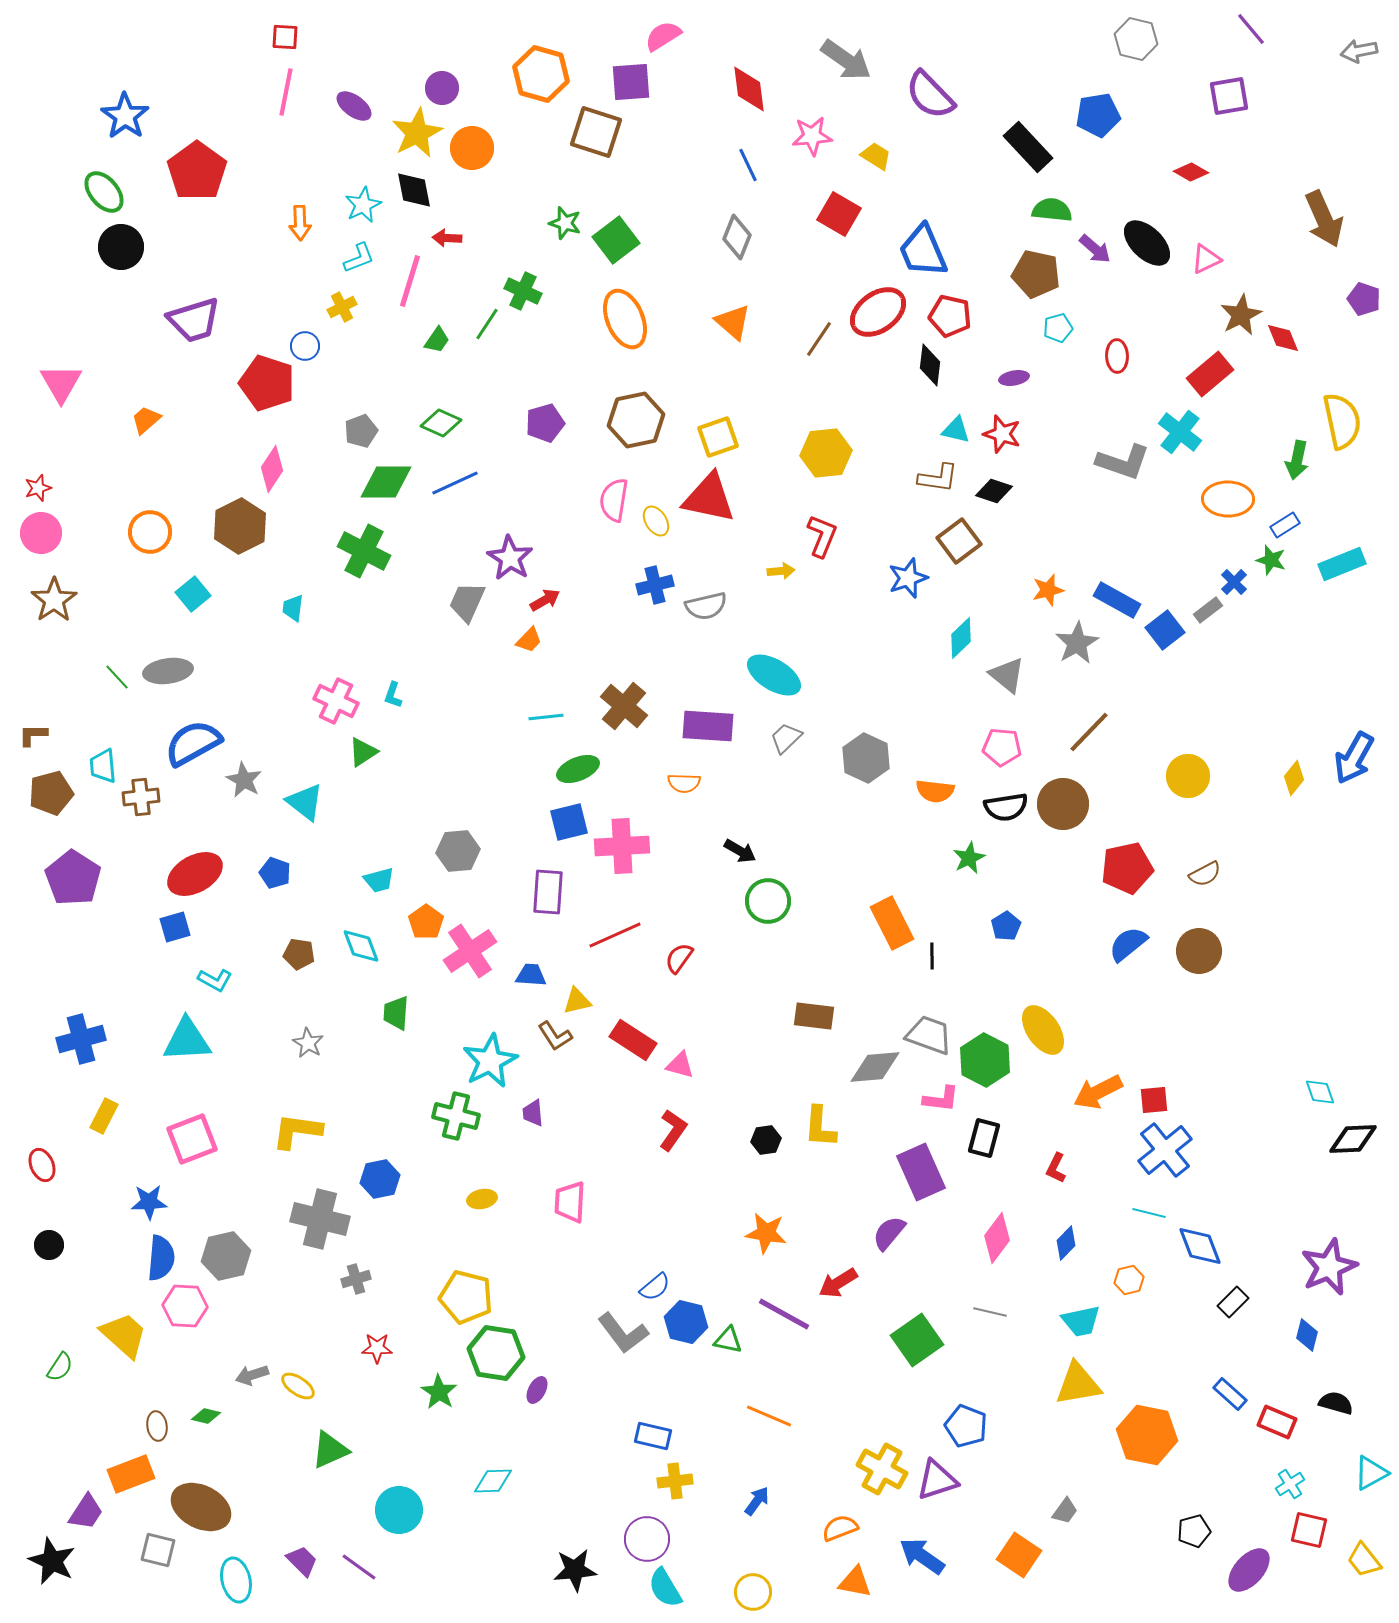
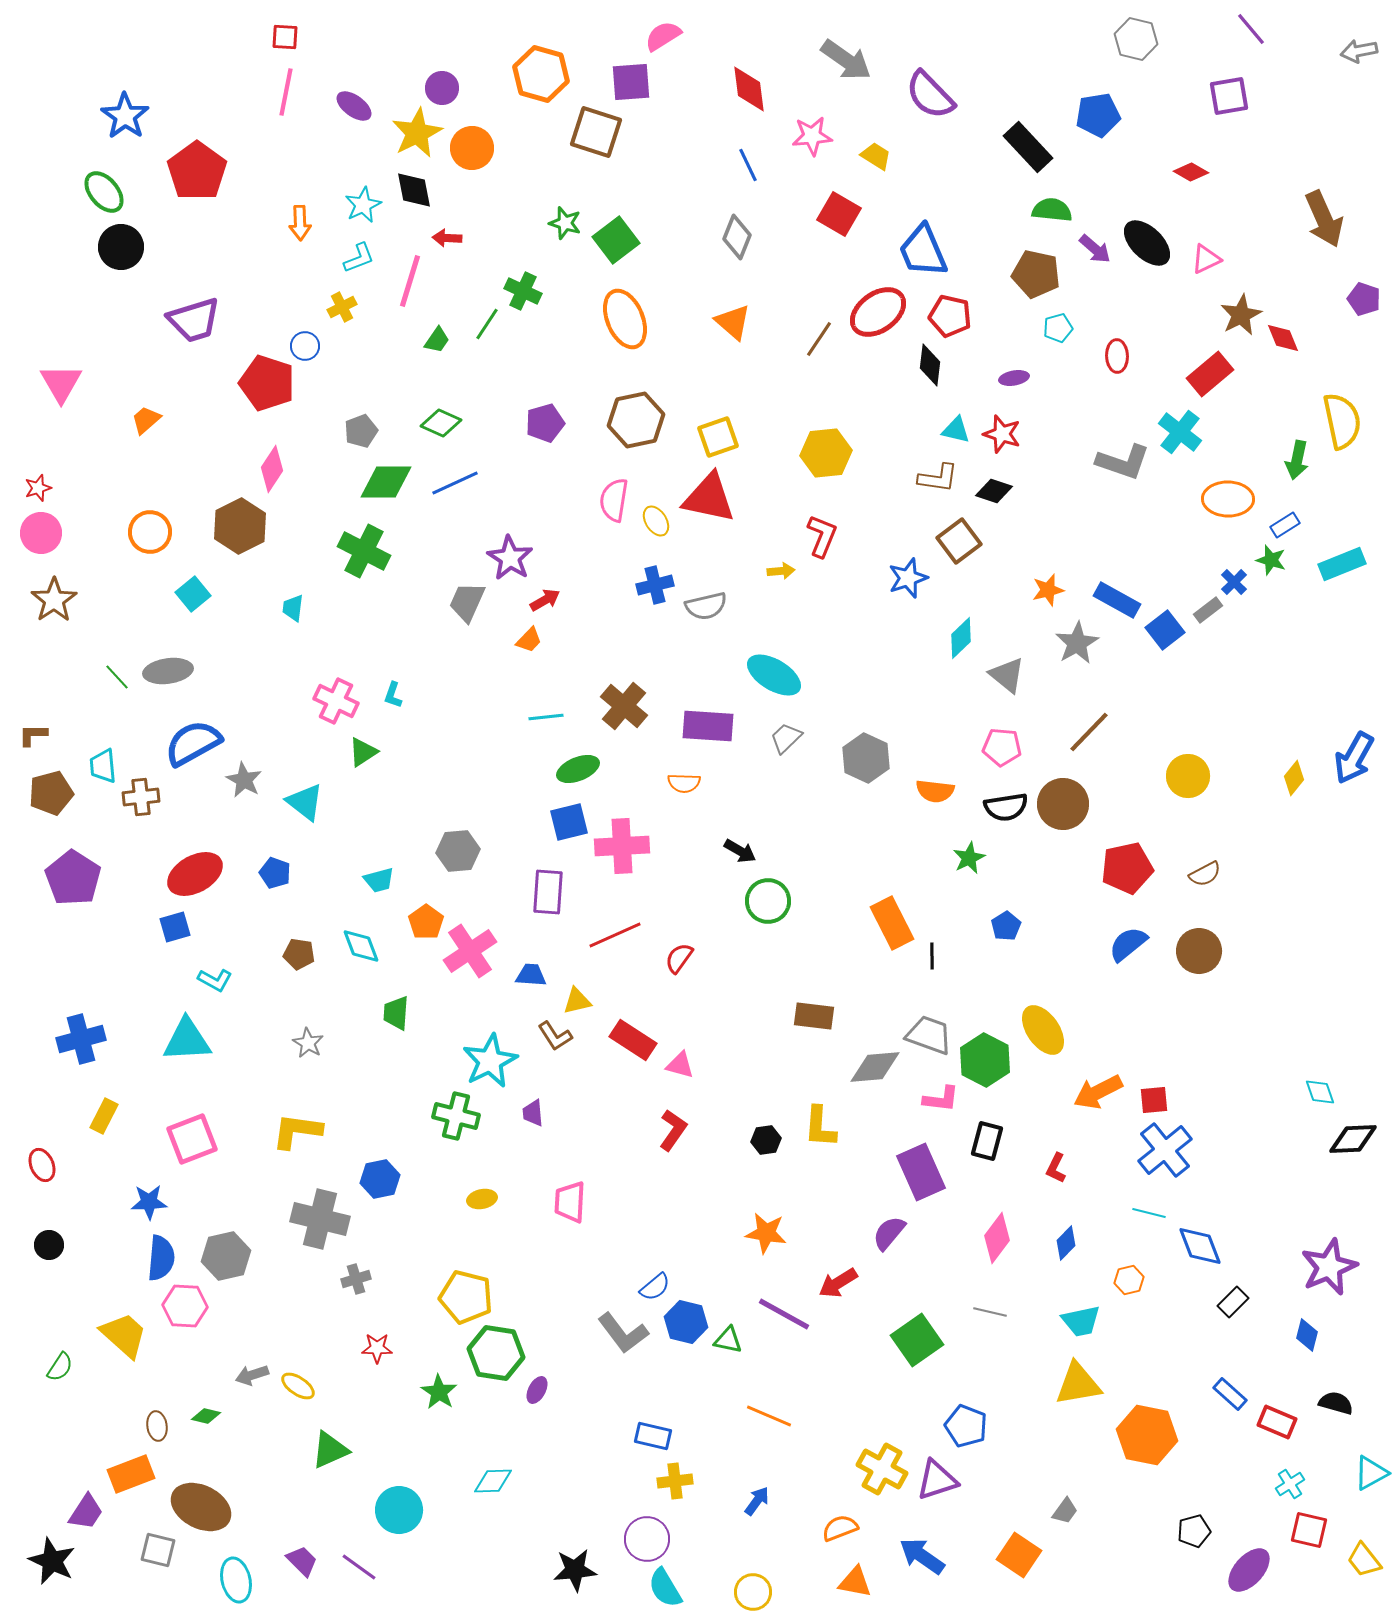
black rectangle at (984, 1138): moved 3 px right, 3 px down
